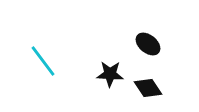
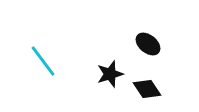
black star: rotated 20 degrees counterclockwise
black diamond: moved 1 px left, 1 px down
